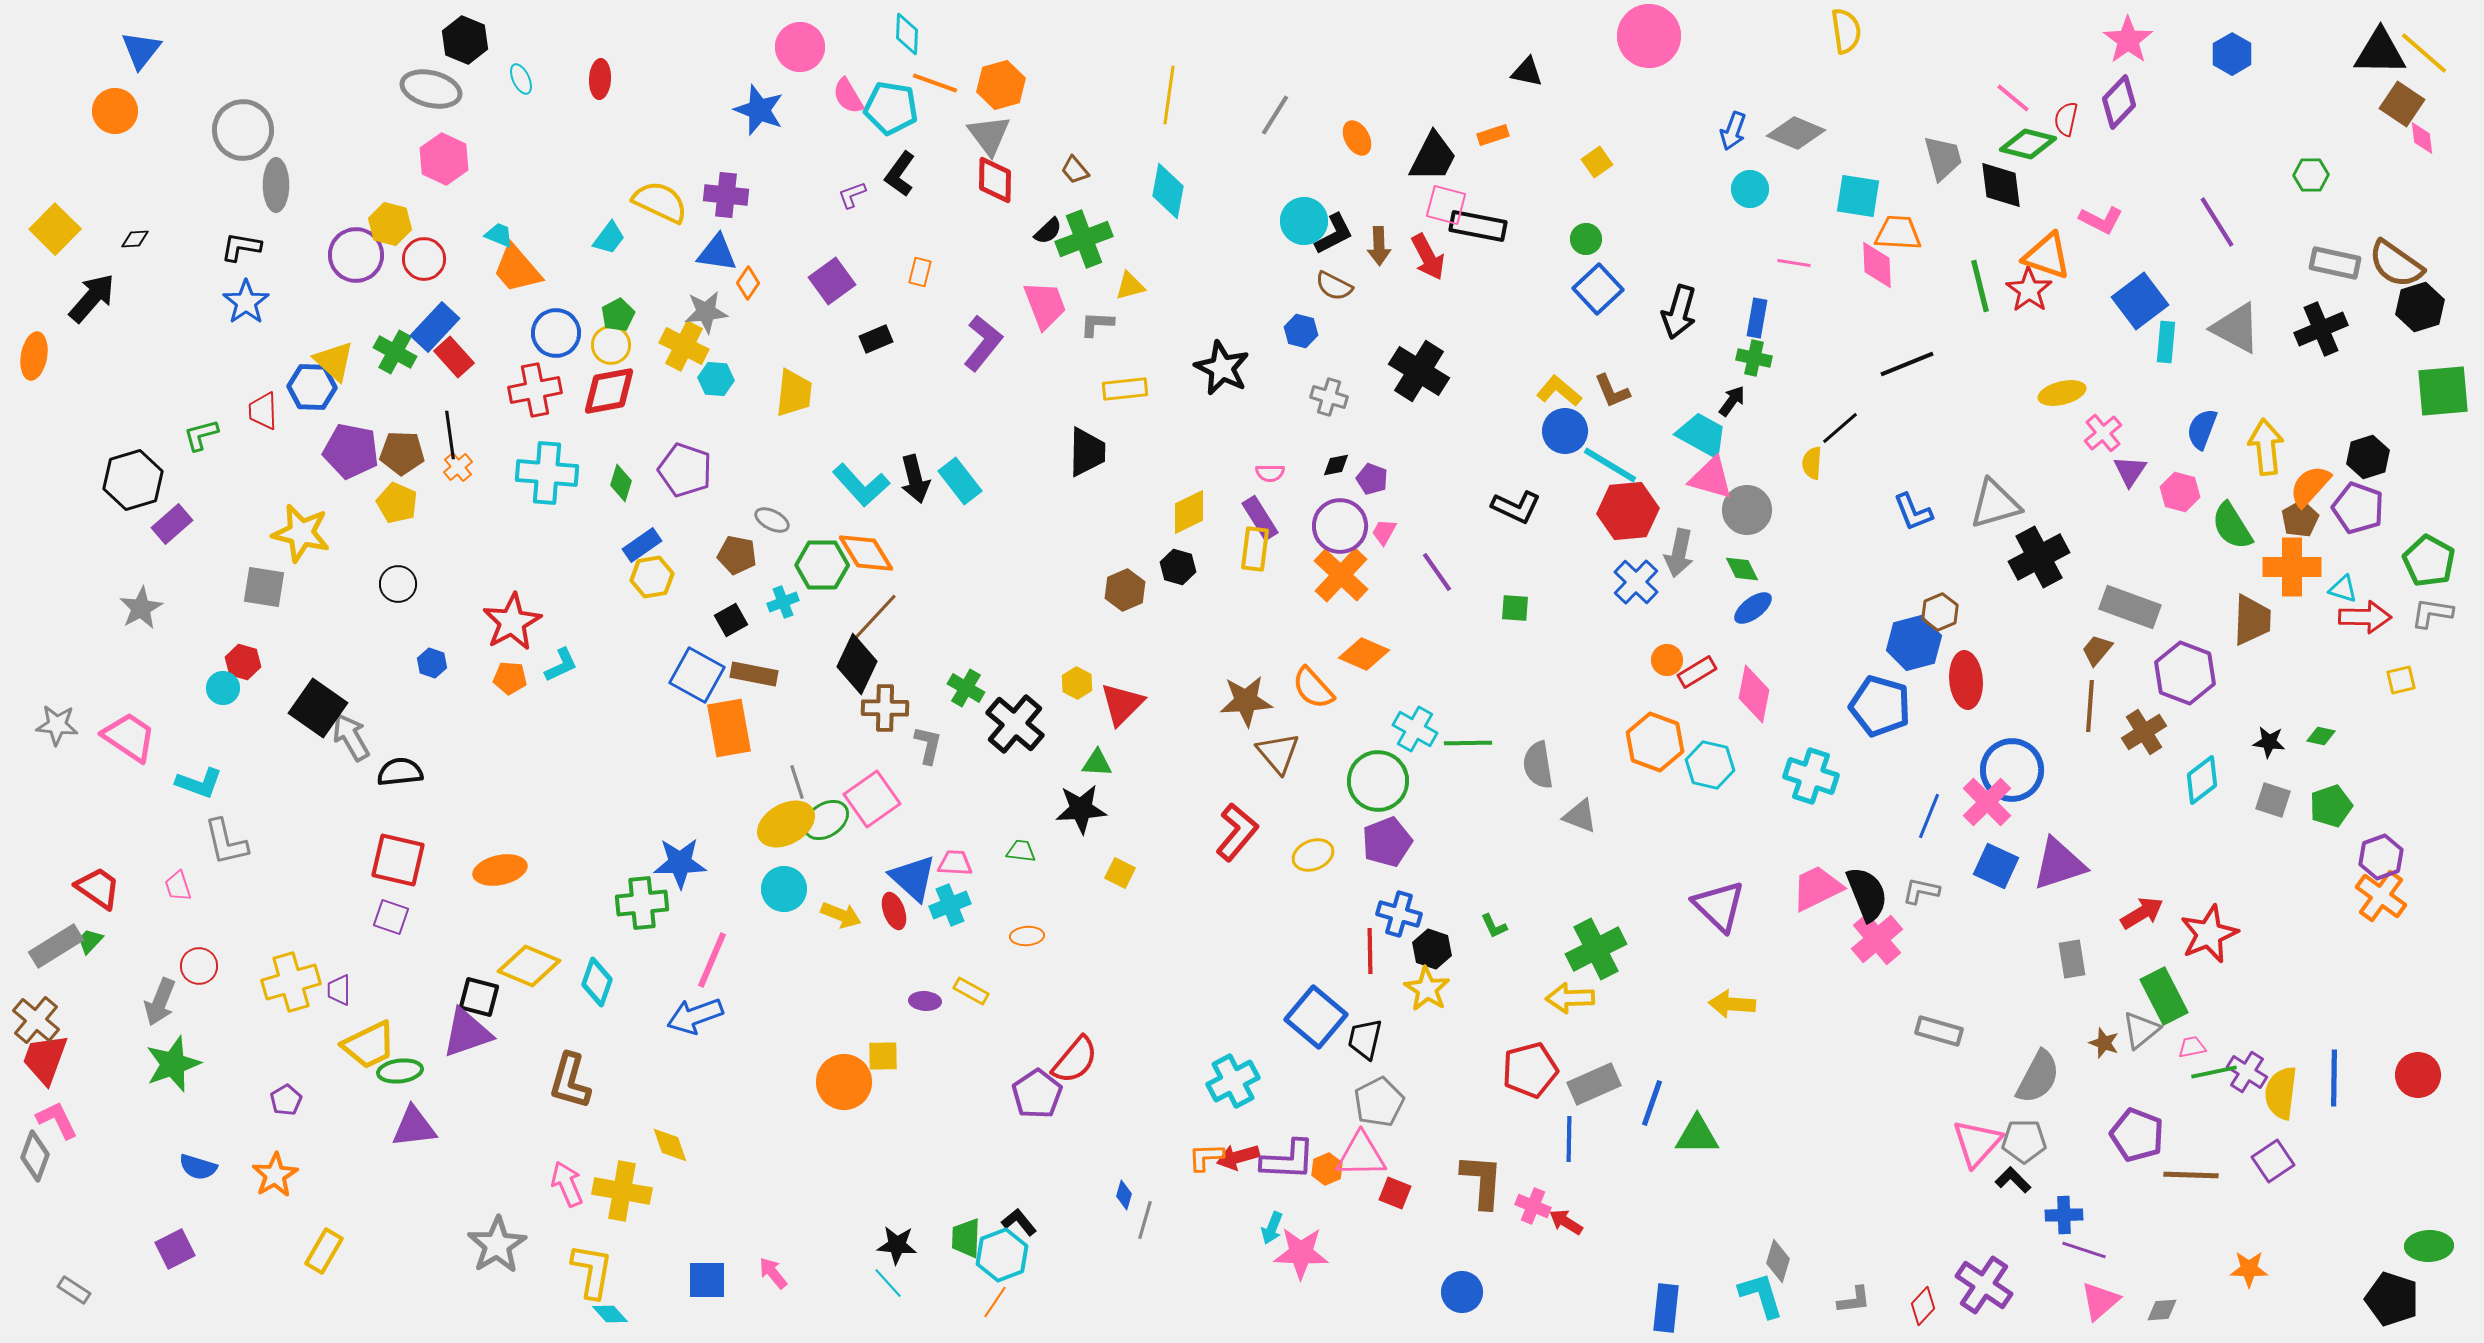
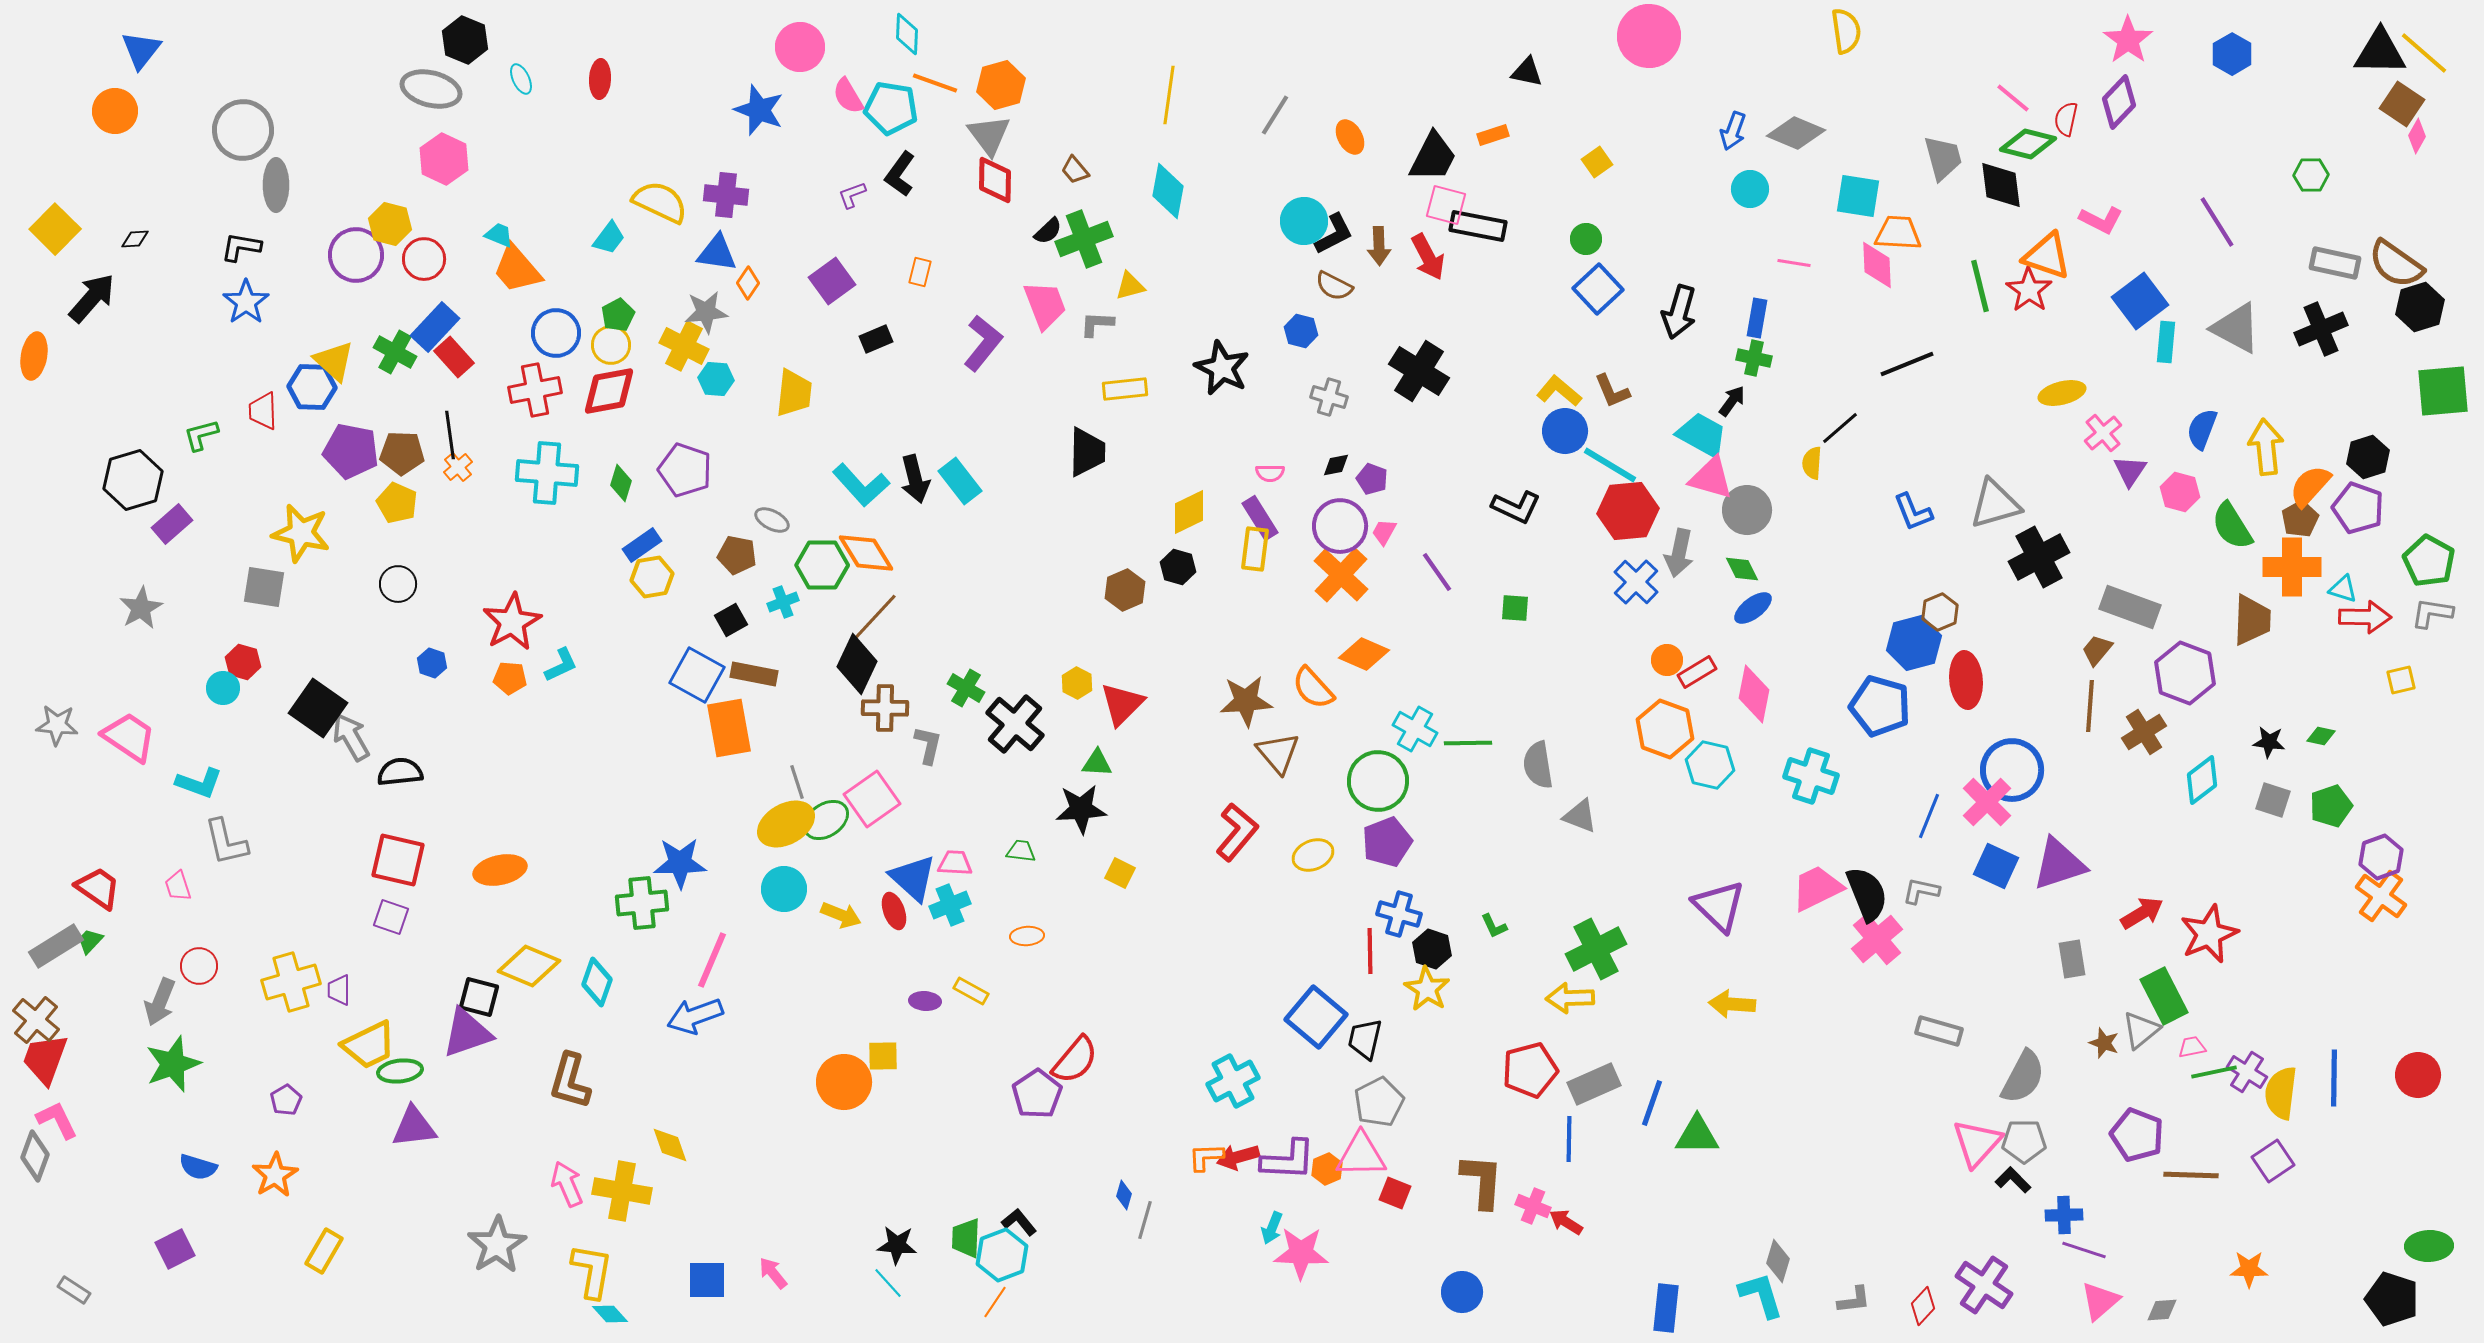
orange ellipse at (1357, 138): moved 7 px left, 1 px up
pink diamond at (2422, 138): moved 5 px left, 2 px up; rotated 36 degrees clockwise
orange hexagon at (1655, 742): moved 10 px right, 13 px up
gray semicircle at (2038, 1077): moved 15 px left
